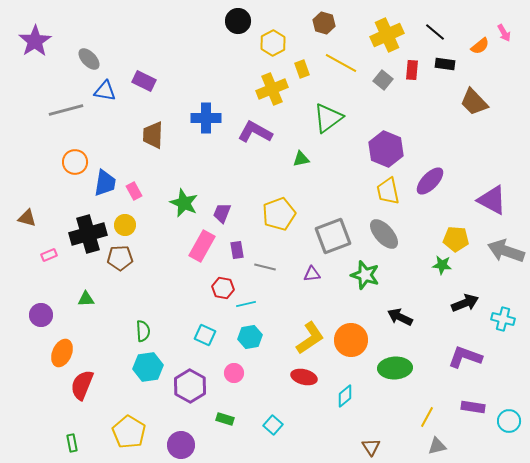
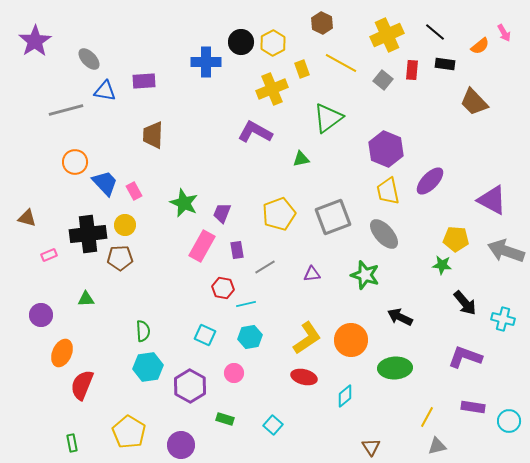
black circle at (238, 21): moved 3 px right, 21 px down
brown hexagon at (324, 23): moved 2 px left; rotated 10 degrees clockwise
purple rectangle at (144, 81): rotated 30 degrees counterclockwise
blue cross at (206, 118): moved 56 px up
blue trapezoid at (105, 183): rotated 52 degrees counterclockwise
black cross at (88, 234): rotated 9 degrees clockwise
gray square at (333, 236): moved 19 px up
gray line at (265, 267): rotated 45 degrees counterclockwise
black arrow at (465, 303): rotated 72 degrees clockwise
yellow L-shape at (310, 338): moved 3 px left
